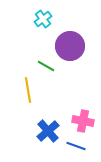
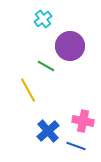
yellow line: rotated 20 degrees counterclockwise
